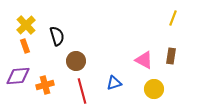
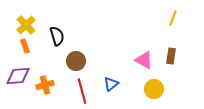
blue triangle: moved 3 px left, 1 px down; rotated 21 degrees counterclockwise
